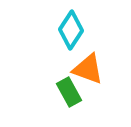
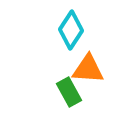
orange triangle: rotated 16 degrees counterclockwise
